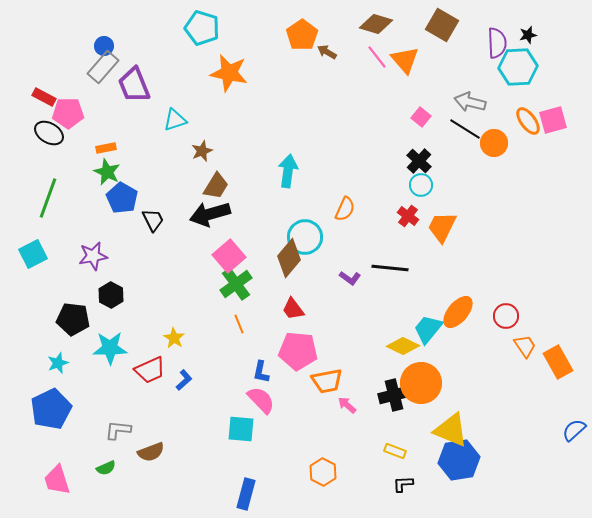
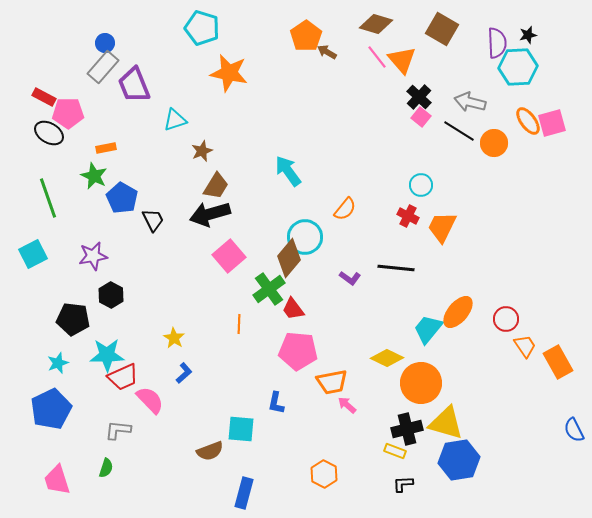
brown square at (442, 25): moved 4 px down
orange pentagon at (302, 35): moved 4 px right, 1 px down
blue circle at (104, 46): moved 1 px right, 3 px up
orange triangle at (405, 60): moved 3 px left
pink square at (553, 120): moved 1 px left, 3 px down
black line at (465, 129): moved 6 px left, 2 px down
black cross at (419, 161): moved 64 px up
cyan arrow at (288, 171): rotated 44 degrees counterclockwise
green star at (107, 172): moved 13 px left, 4 px down
green line at (48, 198): rotated 39 degrees counterclockwise
orange semicircle at (345, 209): rotated 15 degrees clockwise
red cross at (408, 216): rotated 10 degrees counterclockwise
black line at (390, 268): moved 6 px right
green cross at (236, 284): moved 33 px right, 5 px down
red circle at (506, 316): moved 3 px down
orange line at (239, 324): rotated 24 degrees clockwise
yellow diamond at (403, 346): moved 16 px left, 12 px down
cyan star at (110, 348): moved 3 px left, 7 px down
red trapezoid at (150, 370): moved 27 px left, 7 px down
blue L-shape at (261, 372): moved 15 px right, 31 px down
blue L-shape at (184, 380): moved 7 px up
orange trapezoid at (327, 381): moved 5 px right, 1 px down
black cross at (394, 395): moved 13 px right, 34 px down
pink semicircle at (261, 400): moved 111 px left
yellow triangle at (451, 430): moved 5 px left, 7 px up; rotated 6 degrees counterclockwise
blue semicircle at (574, 430): rotated 75 degrees counterclockwise
brown semicircle at (151, 452): moved 59 px right, 1 px up
green semicircle at (106, 468): rotated 48 degrees counterclockwise
orange hexagon at (323, 472): moved 1 px right, 2 px down
blue rectangle at (246, 494): moved 2 px left, 1 px up
